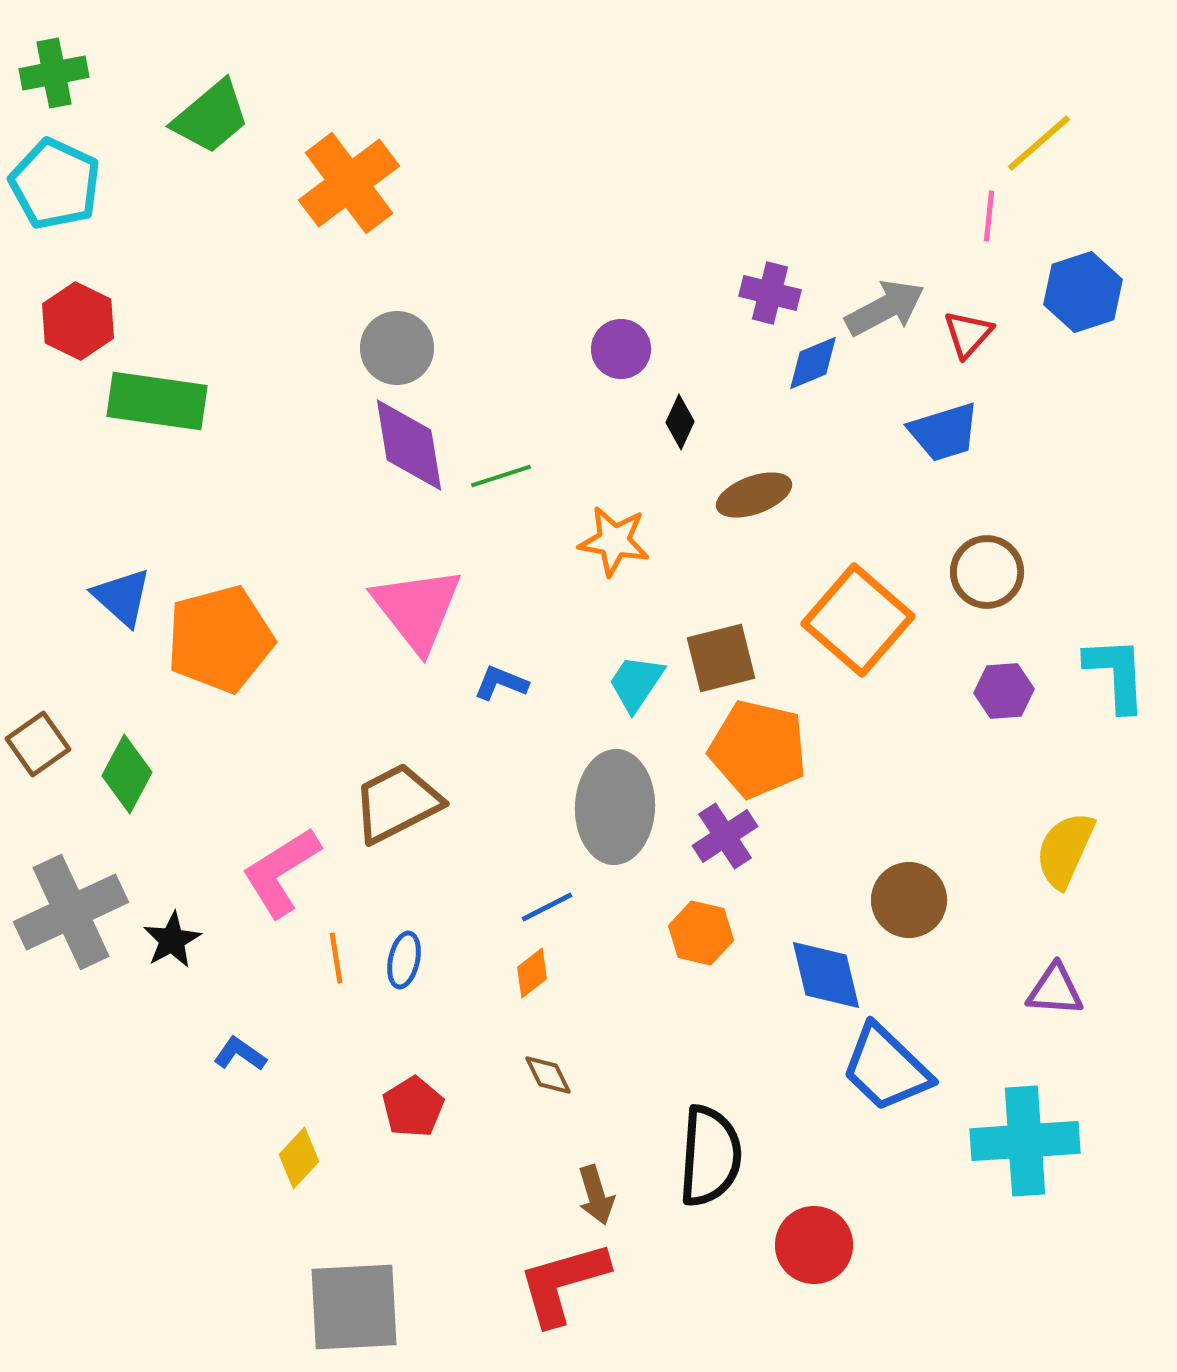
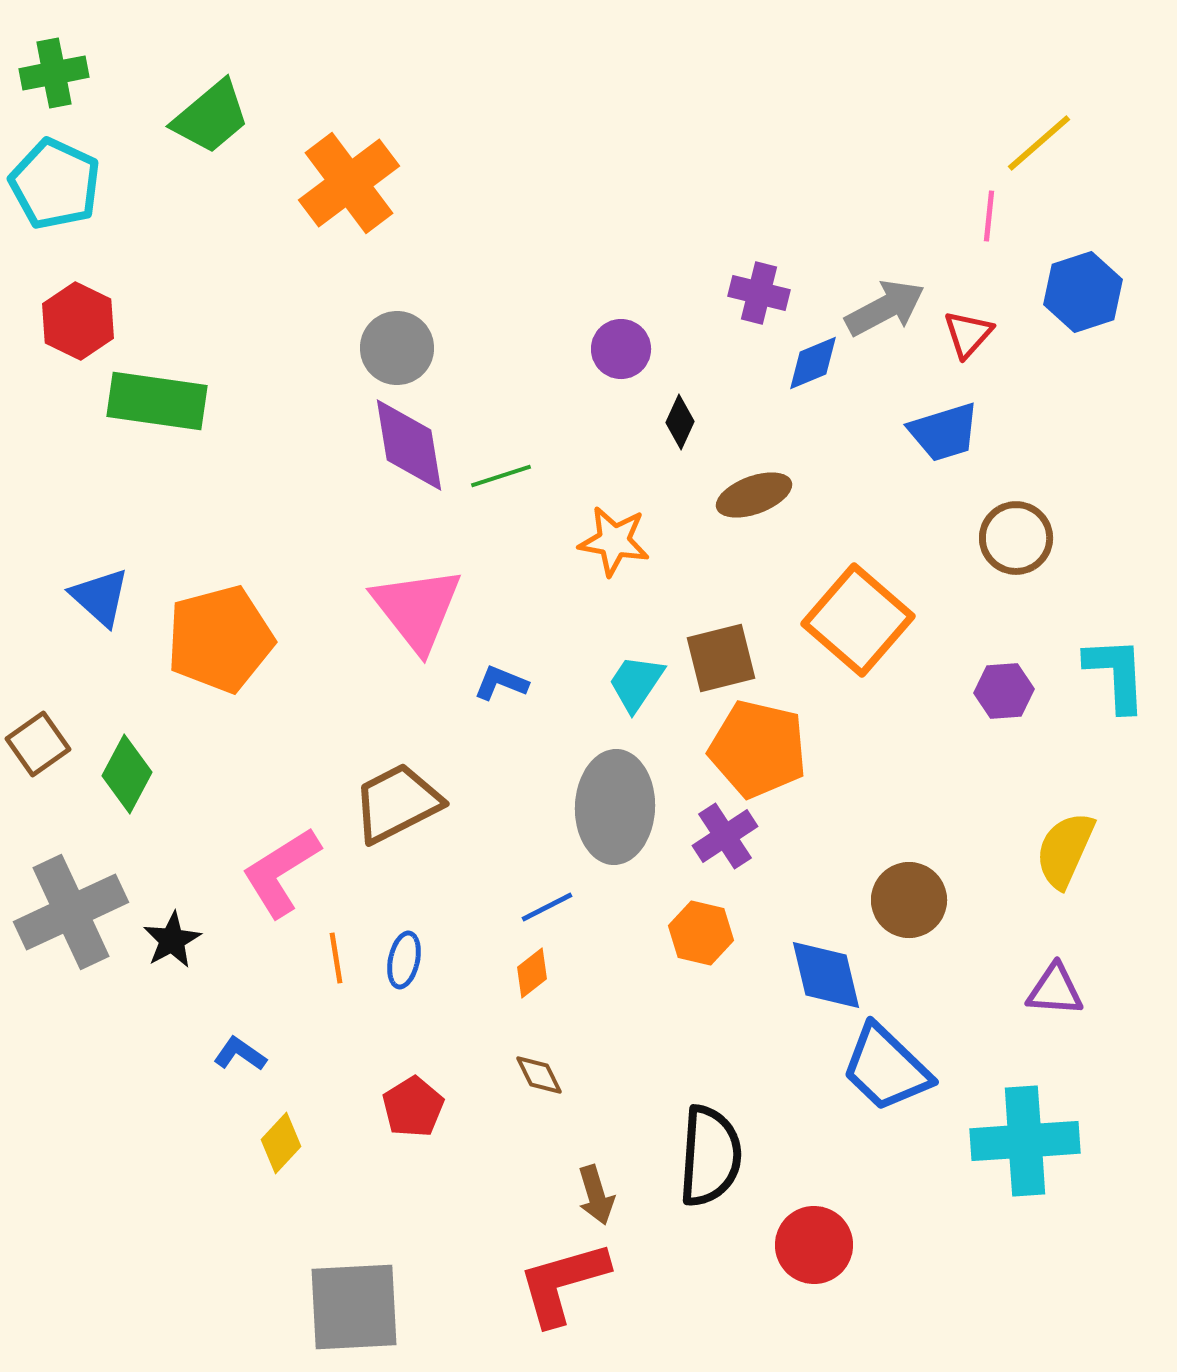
purple cross at (770, 293): moved 11 px left
brown circle at (987, 572): moved 29 px right, 34 px up
blue triangle at (122, 597): moved 22 px left
brown diamond at (548, 1075): moved 9 px left
yellow diamond at (299, 1158): moved 18 px left, 15 px up
